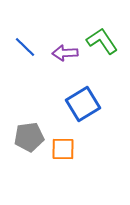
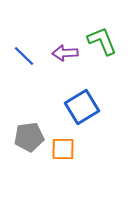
green L-shape: rotated 12 degrees clockwise
blue line: moved 1 px left, 9 px down
blue square: moved 1 px left, 3 px down
